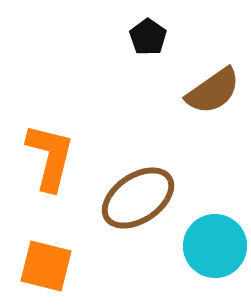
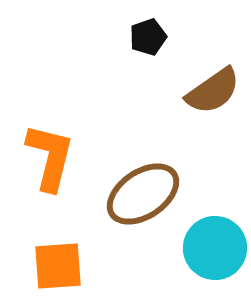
black pentagon: rotated 18 degrees clockwise
brown ellipse: moved 5 px right, 4 px up
cyan circle: moved 2 px down
orange square: moved 12 px right; rotated 18 degrees counterclockwise
